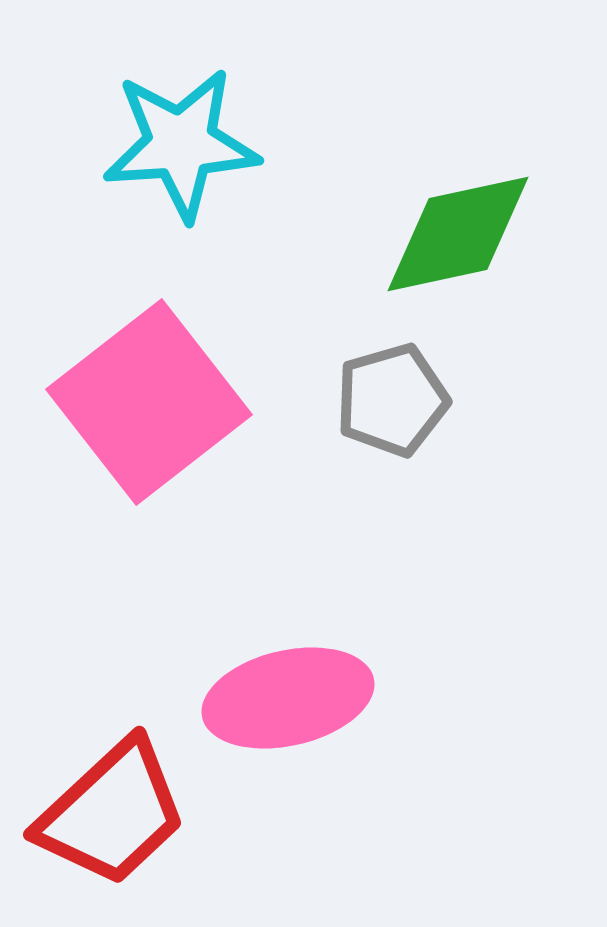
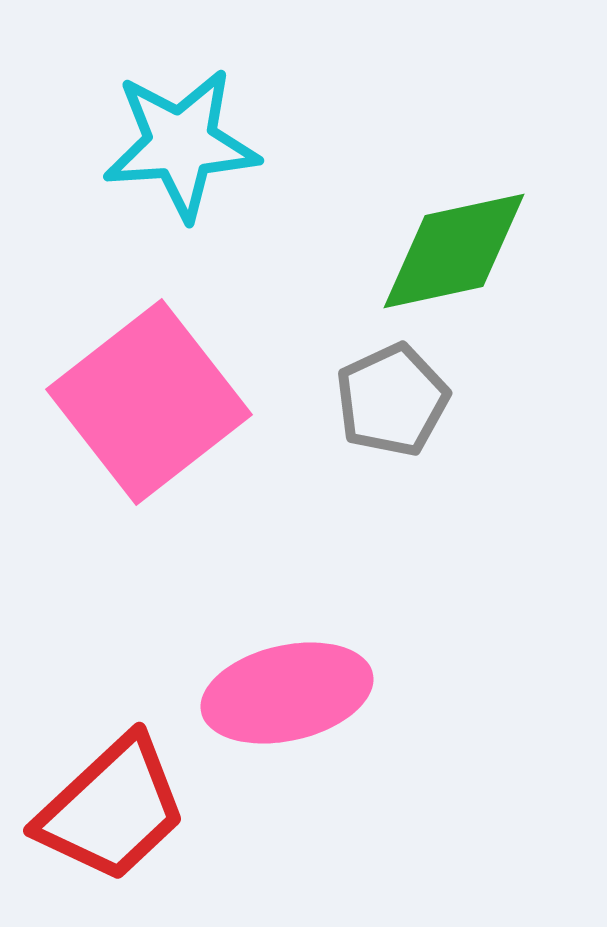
green diamond: moved 4 px left, 17 px down
gray pentagon: rotated 9 degrees counterclockwise
pink ellipse: moved 1 px left, 5 px up
red trapezoid: moved 4 px up
